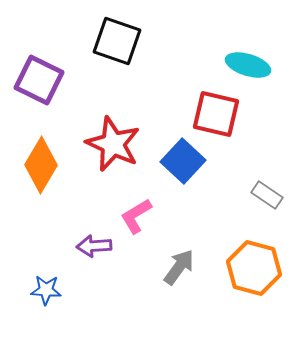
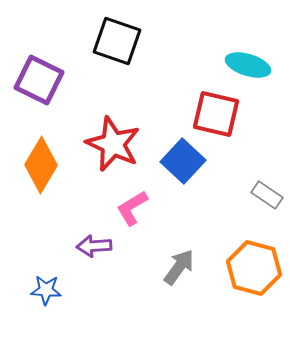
pink L-shape: moved 4 px left, 8 px up
